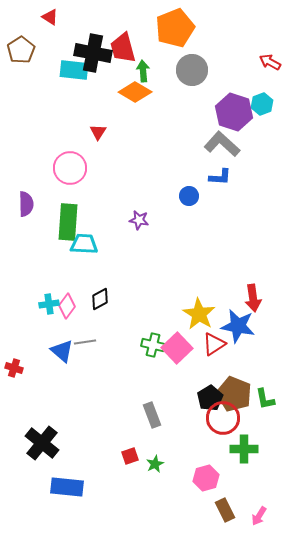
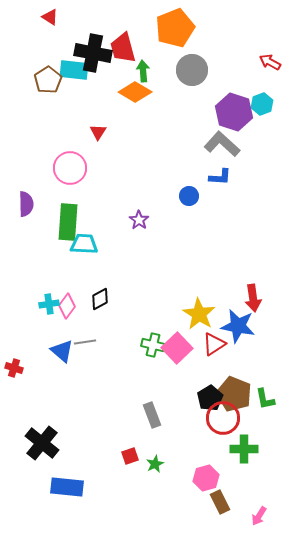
brown pentagon at (21, 50): moved 27 px right, 30 px down
purple star at (139, 220): rotated 24 degrees clockwise
brown rectangle at (225, 510): moved 5 px left, 8 px up
